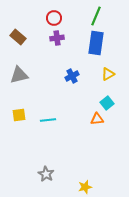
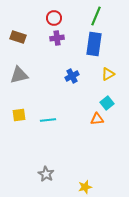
brown rectangle: rotated 21 degrees counterclockwise
blue rectangle: moved 2 px left, 1 px down
